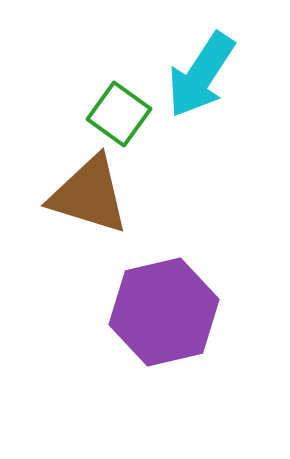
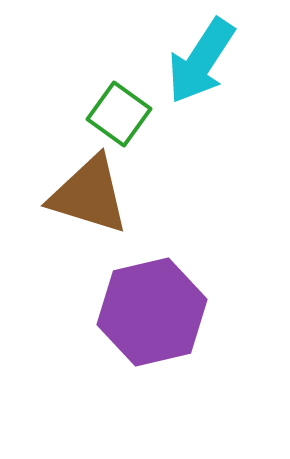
cyan arrow: moved 14 px up
purple hexagon: moved 12 px left
